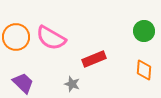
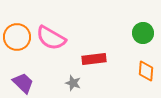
green circle: moved 1 px left, 2 px down
orange circle: moved 1 px right
red rectangle: rotated 15 degrees clockwise
orange diamond: moved 2 px right, 1 px down
gray star: moved 1 px right, 1 px up
